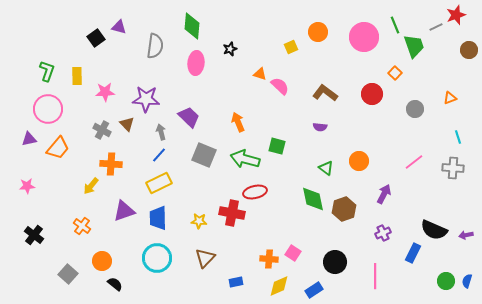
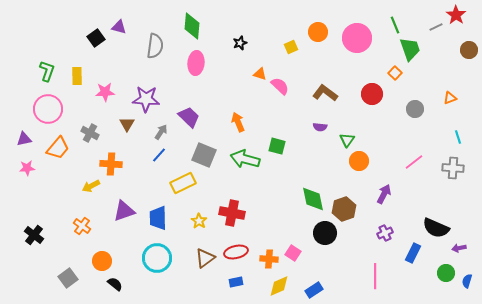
red star at (456, 15): rotated 18 degrees counterclockwise
pink circle at (364, 37): moved 7 px left, 1 px down
green trapezoid at (414, 46): moved 4 px left, 3 px down
black star at (230, 49): moved 10 px right, 6 px up
brown triangle at (127, 124): rotated 14 degrees clockwise
gray cross at (102, 130): moved 12 px left, 3 px down
gray arrow at (161, 132): rotated 49 degrees clockwise
purple triangle at (29, 139): moved 5 px left
green triangle at (326, 168): moved 21 px right, 28 px up; rotated 28 degrees clockwise
yellow rectangle at (159, 183): moved 24 px right
pink star at (27, 186): moved 18 px up
yellow arrow at (91, 186): rotated 24 degrees clockwise
red ellipse at (255, 192): moved 19 px left, 60 px down
yellow star at (199, 221): rotated 28 degrees clockwise
black semicircle at (434, 230): moved 2 px right, 2 px up
purple cross at (383, 233): moved 2 px right
purple arrow at (466, 235): moved 7 px left, 13 px down
brown triangle at (205, 258): rotated 10 degrees clockwise
black circle at (335, 262): moved 10 px left, 29 px up
gray square at (68, 274): moved 4 px down; rotated 12 degrees clockwise
green circle at (446, 281): moved 8 px up
